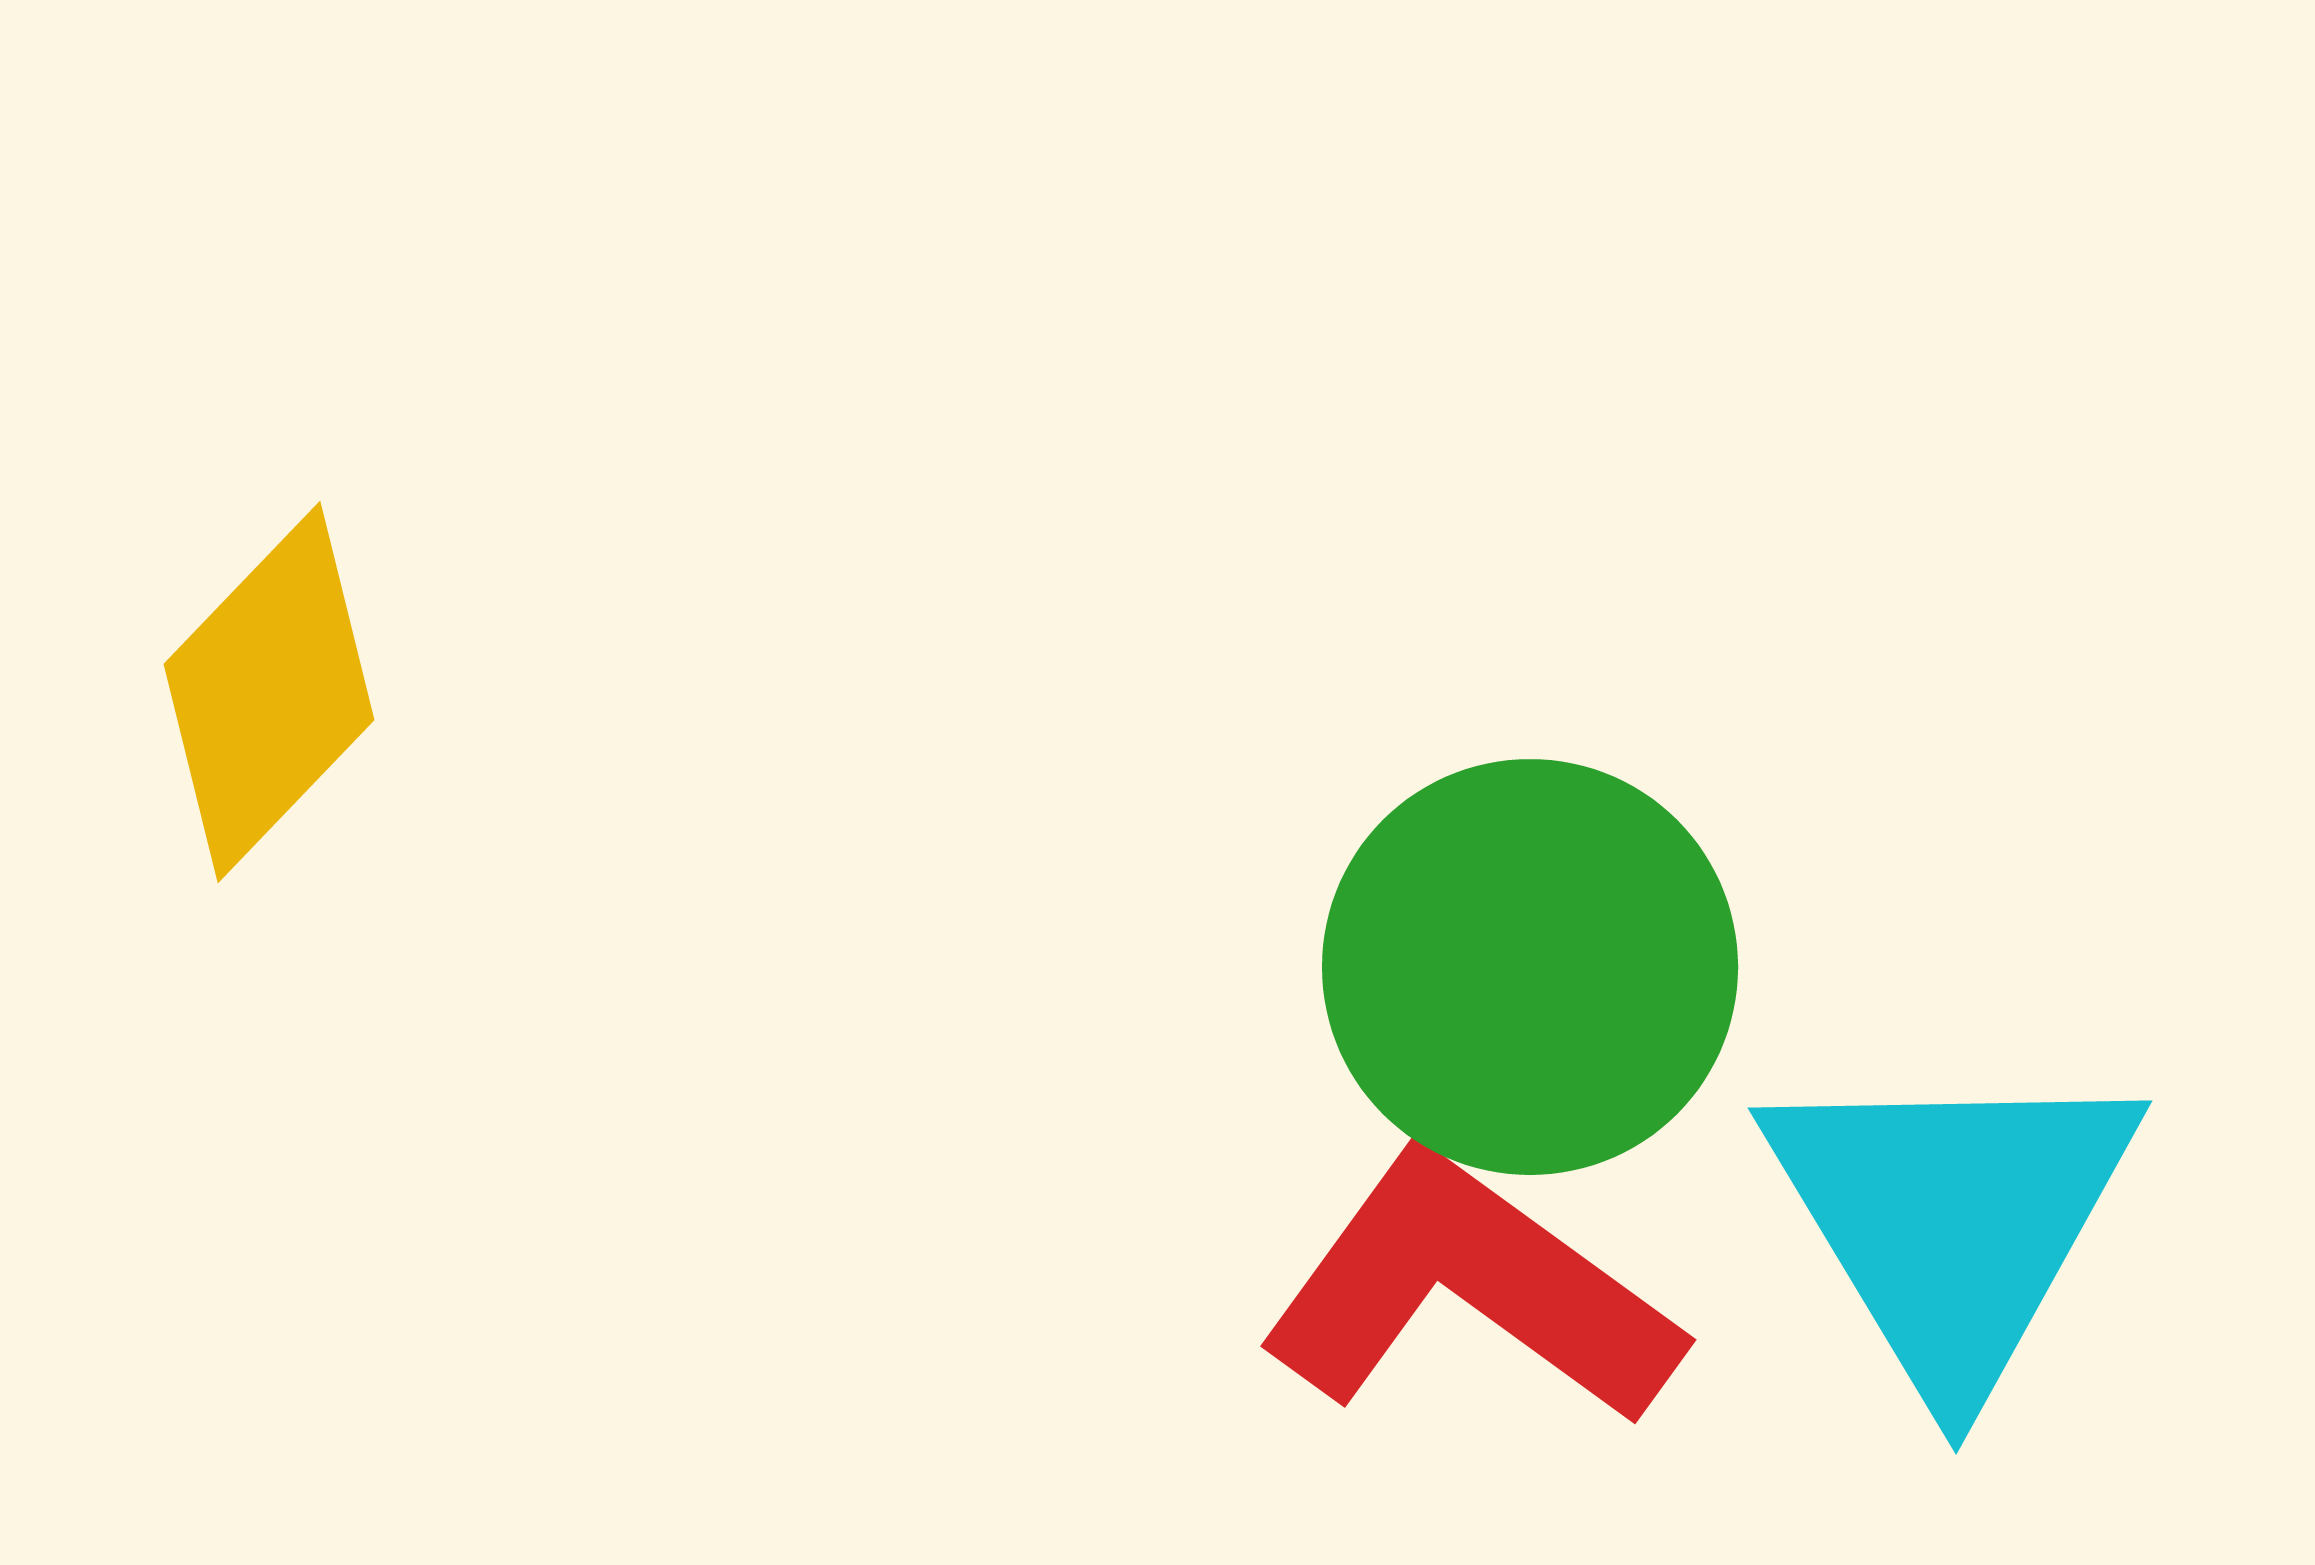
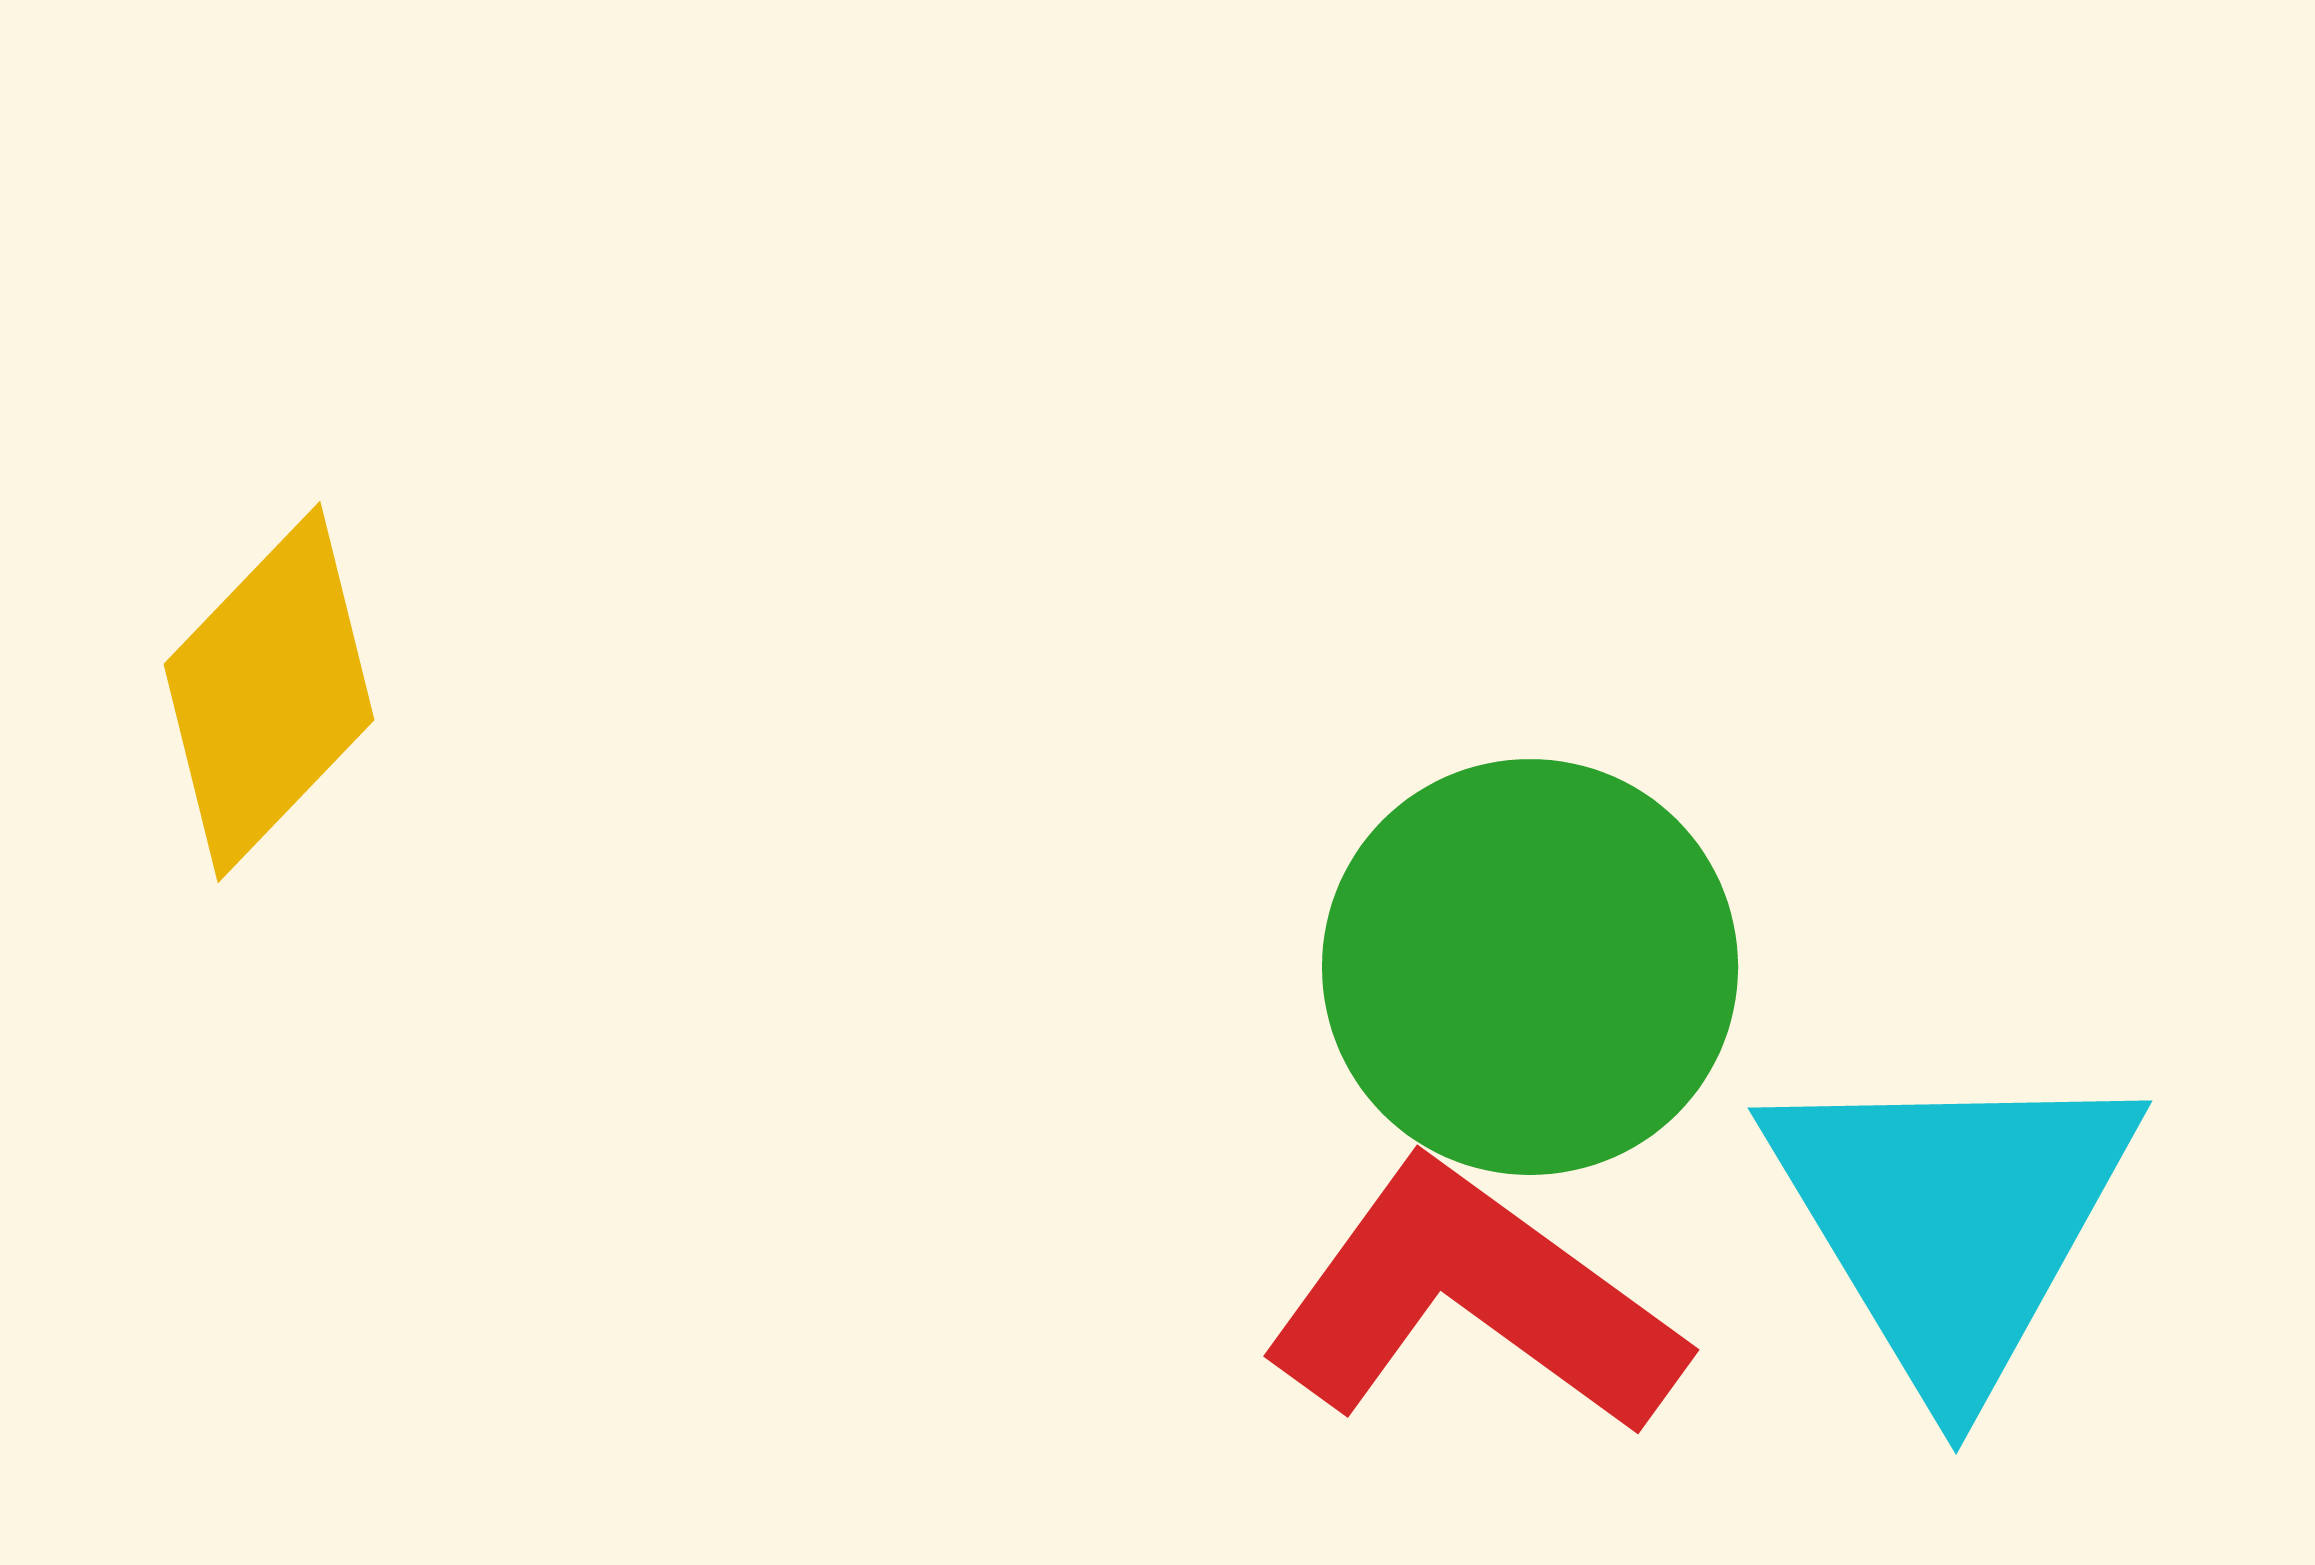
red L-shape: moved 3 px right, 10 px down
